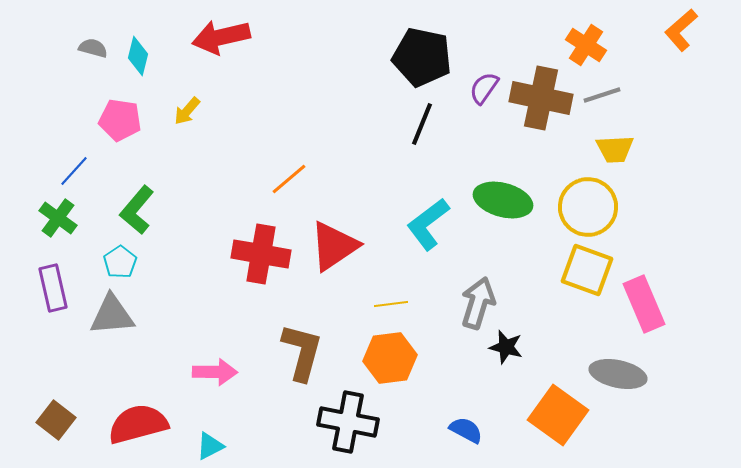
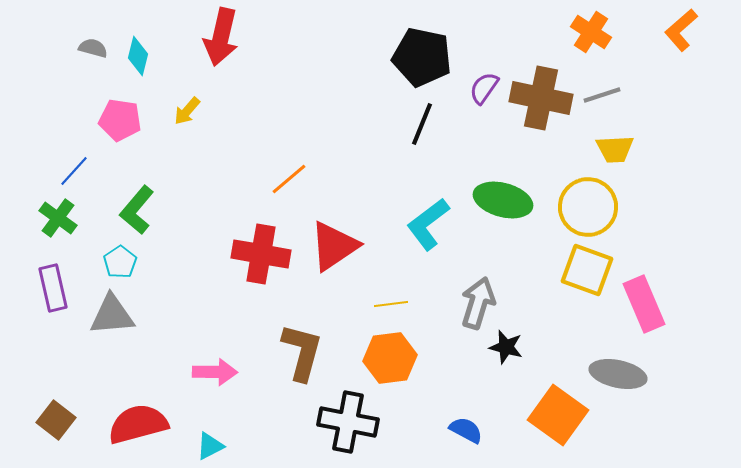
red arrow: rotated 64 degrees counterclockwise
orange cross: moved 5 px right, 13 px up
